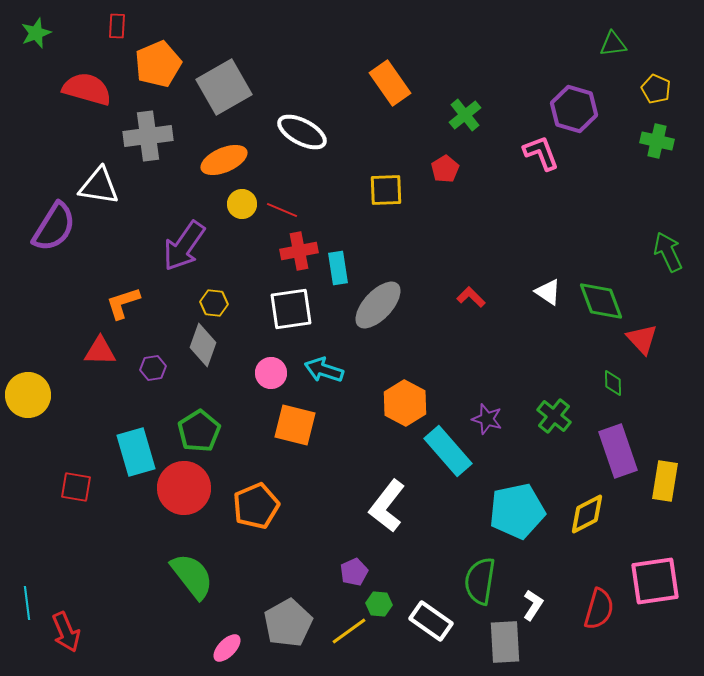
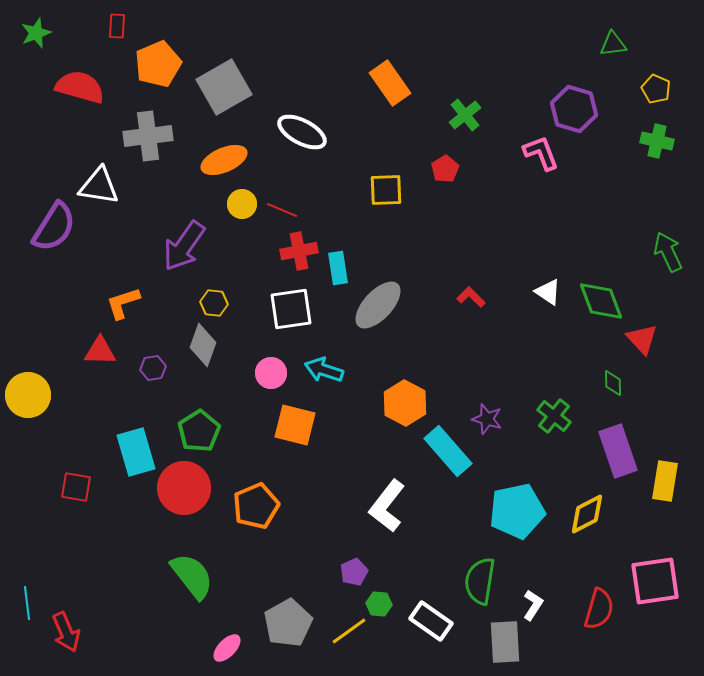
red semicircle at (87, 89): moved 7 px left, 2 px up
